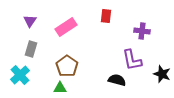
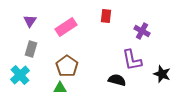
purple cross: rotated 21 degrees clockwise
